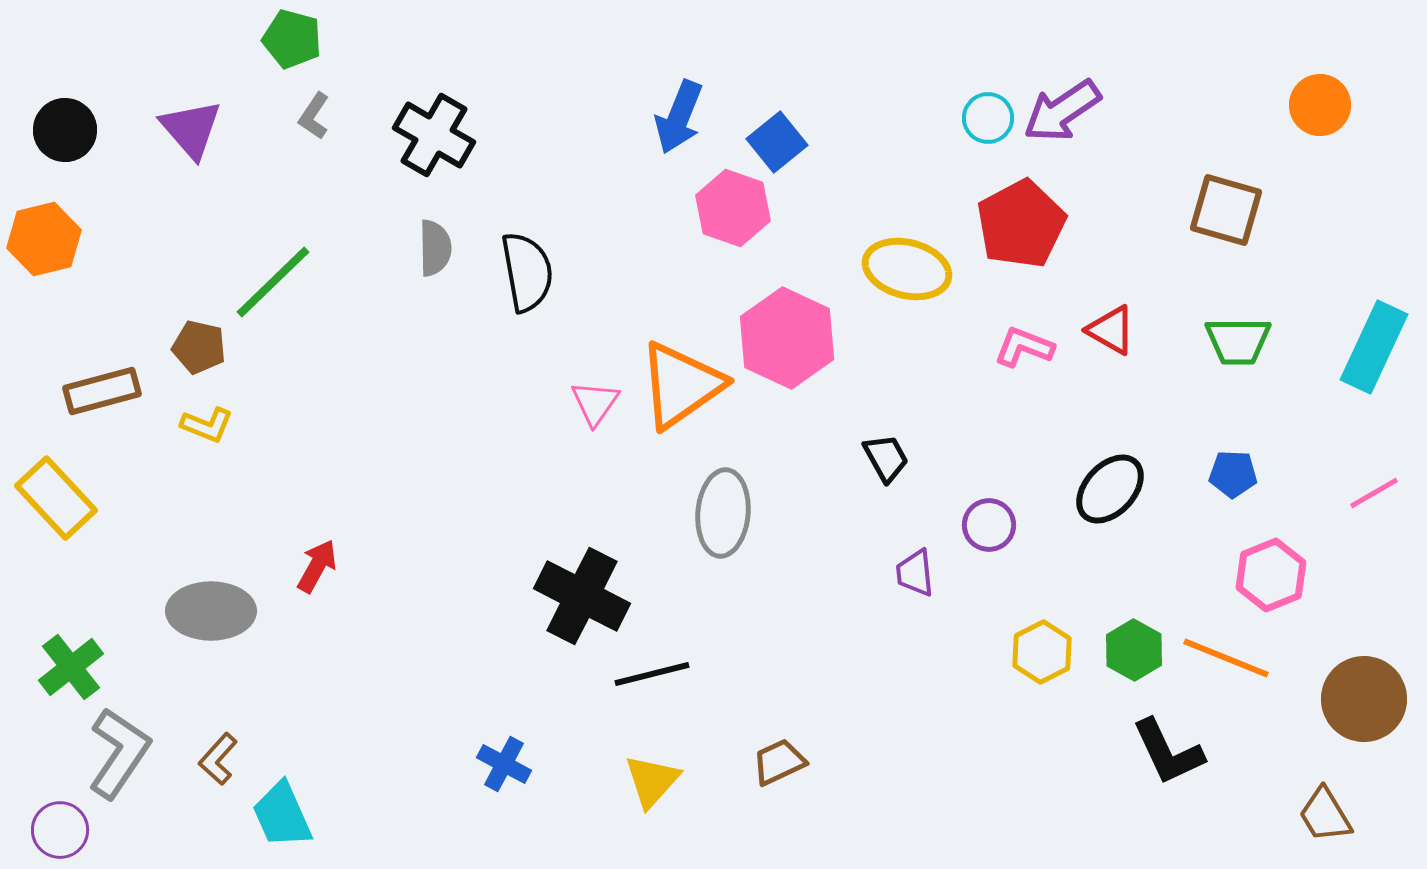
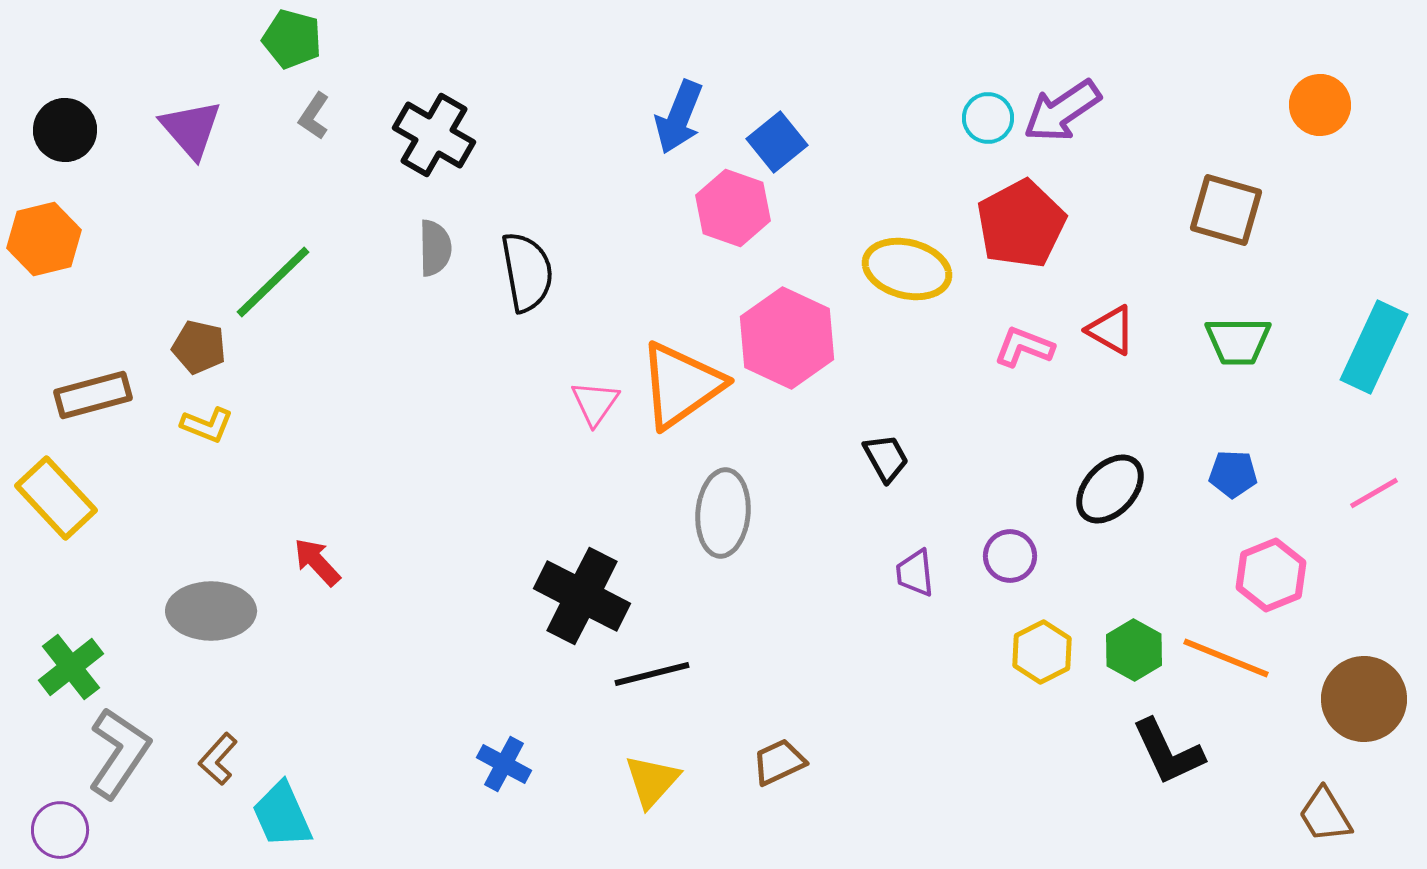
brown rectangle at (102, 391): moved 9 px left, 4 px down
purple circle at (989, 525): moved 21 px right, 31 px down
red arrow at (317, 566): moved 4 px up; rotated 72 degrees counterclockwise
